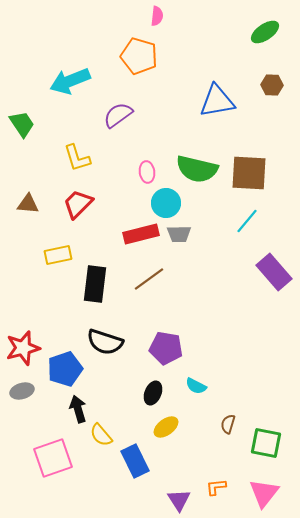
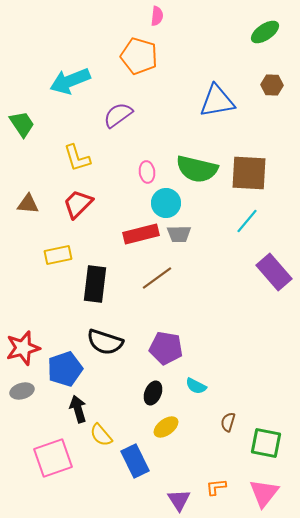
brown line: moved 8 px right, 1 px up
brown semicircle: moved 2 px up
